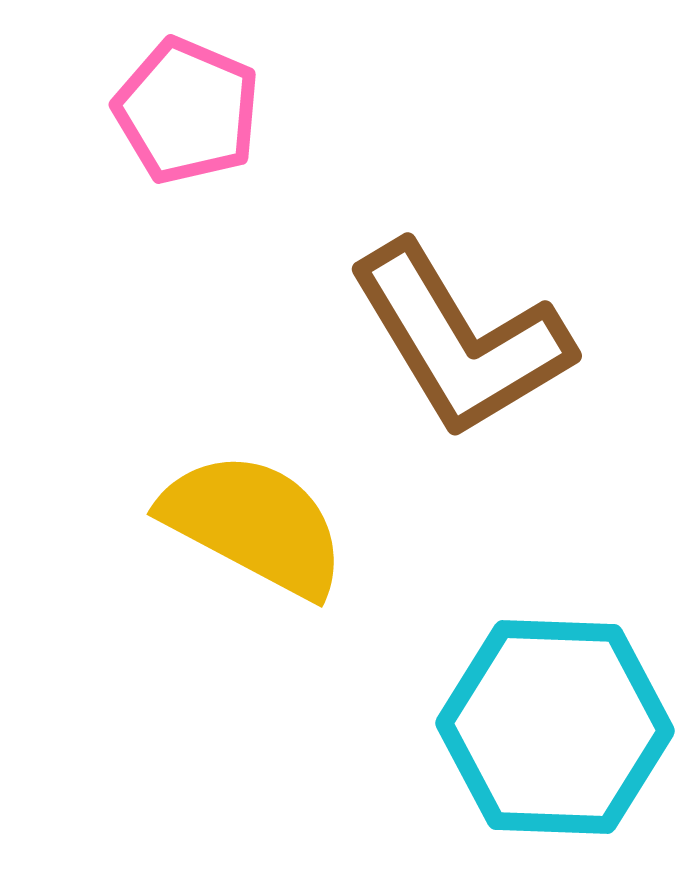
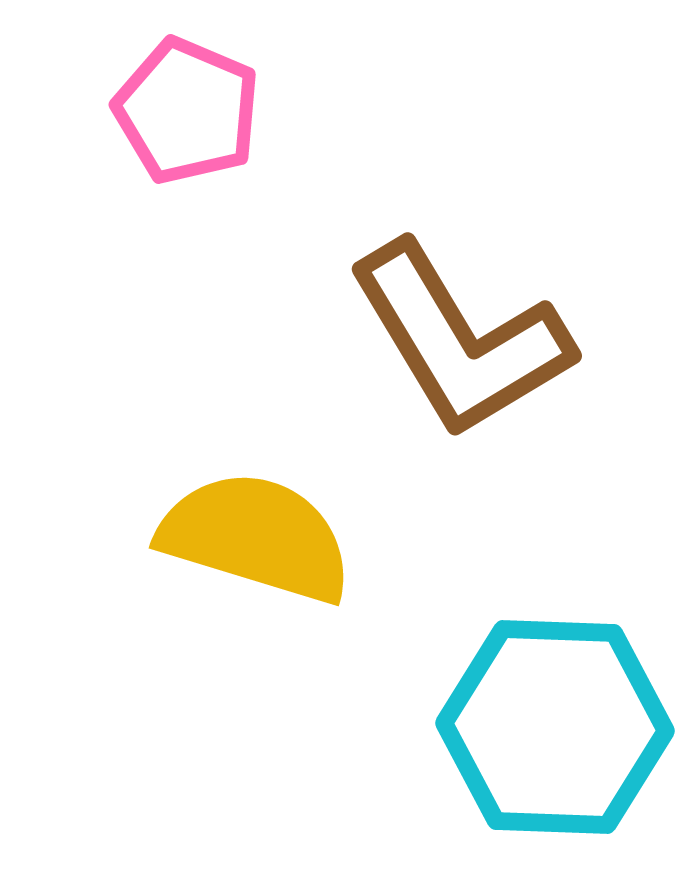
yellow semicircle: moved 2 px right, 13 px down; rotated 11 degrees counterclockwise
